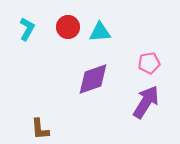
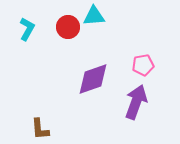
cyan triangle: moved 6 px left, 16 px up
pink pentagon: moved 6 px left, 2 px down
purple arrow: moved 10 px left; rotated 12 degrees counterclockwise
